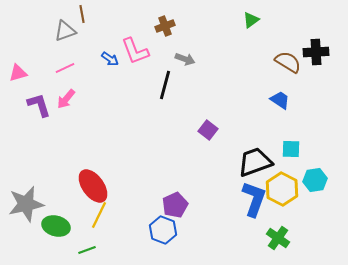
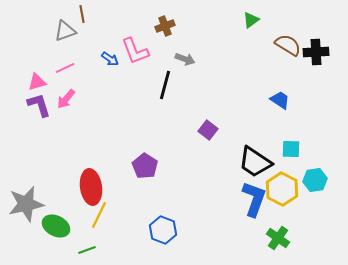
brown semicircle: moved 17 px up
pink triangle: moved 19 px right, 9 px down
black trapezoid: rotated 126 degrees counterclockwise
red ellipse: moved 2 px left, 1 px down; rotated 28 degrees clockwise
purple pentagon: moved 30 px left, 39 px up; rotated 15 degrees counterclockwise
green ellipse: rotated 12 degrees clockwise
